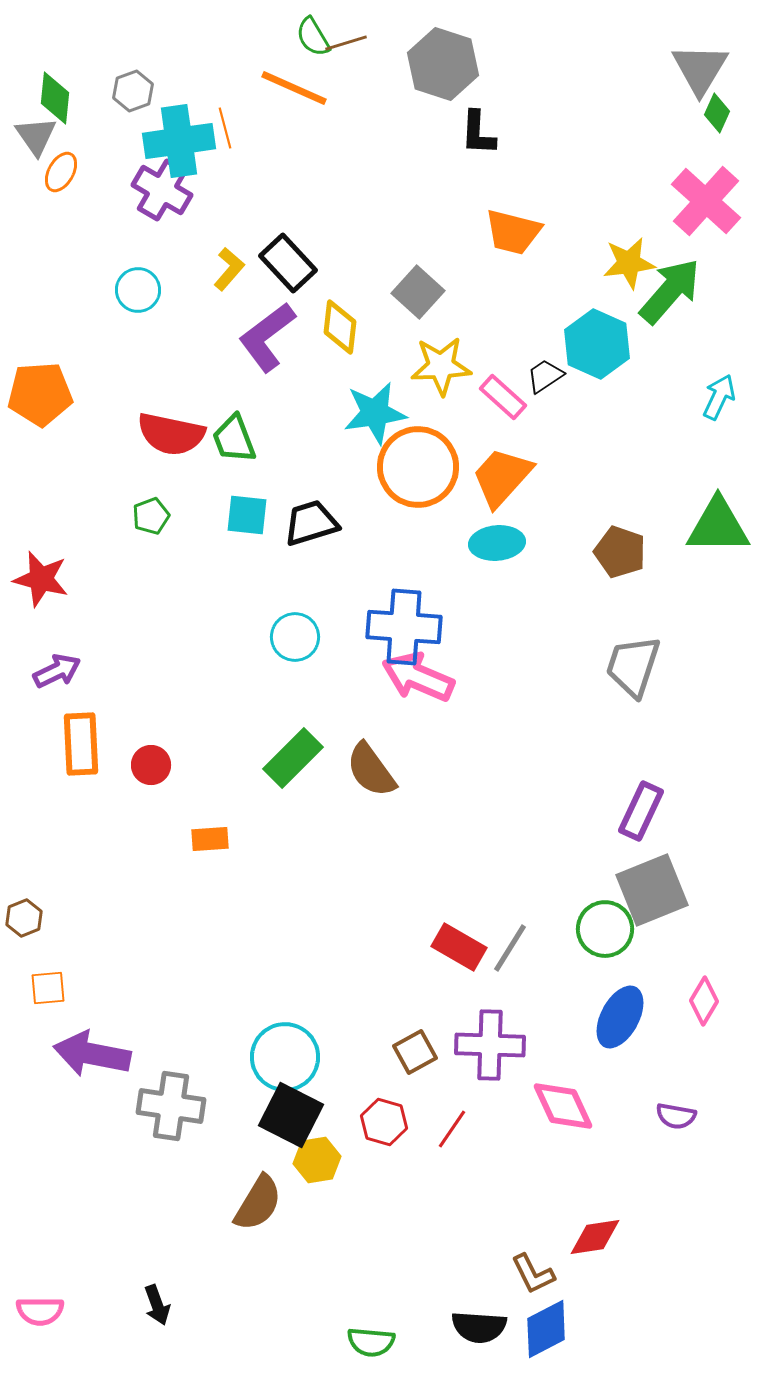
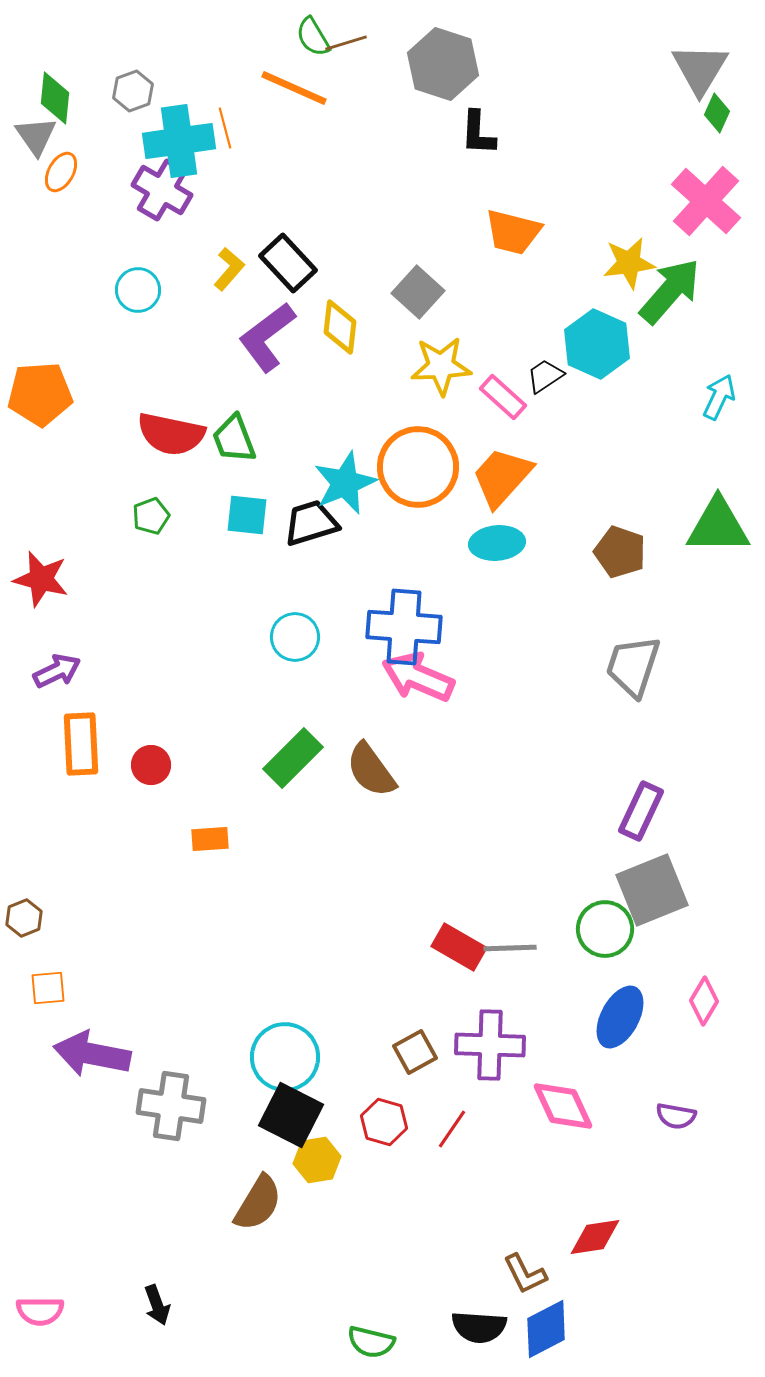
cyan star at (375, 413): moved 30 px left, 70 px down; rotated 14 degrees counterclockwise
gray line at (510, 948): rotated 56 degrees clockwise
brown L-shape at (533, 1274): moved 8 px left
green semicircle at (371, 1342): rotated 9 degrees clockwise
